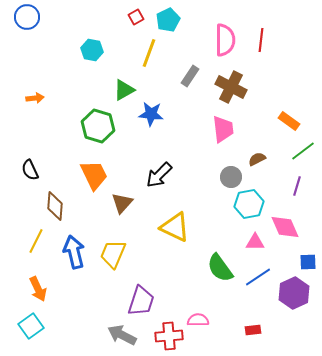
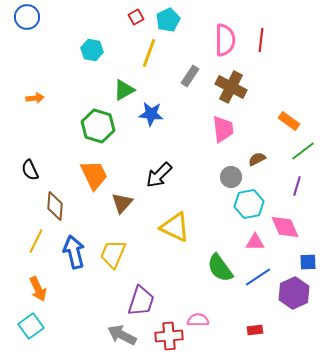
red rectangle at (253, 330): moved 2 px right
